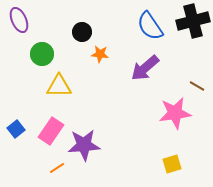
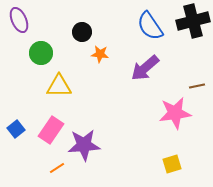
green circle: moved 1 px left, 1 px up
brown line: rotated 42 degrees counterclockwise
pink rectangle: moved 1 px up
